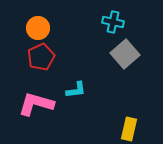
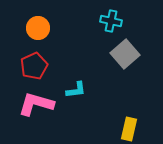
cyan cross: moved 2 px left, 1 px up
red pentagon: moved 7 px left, 9 px down
